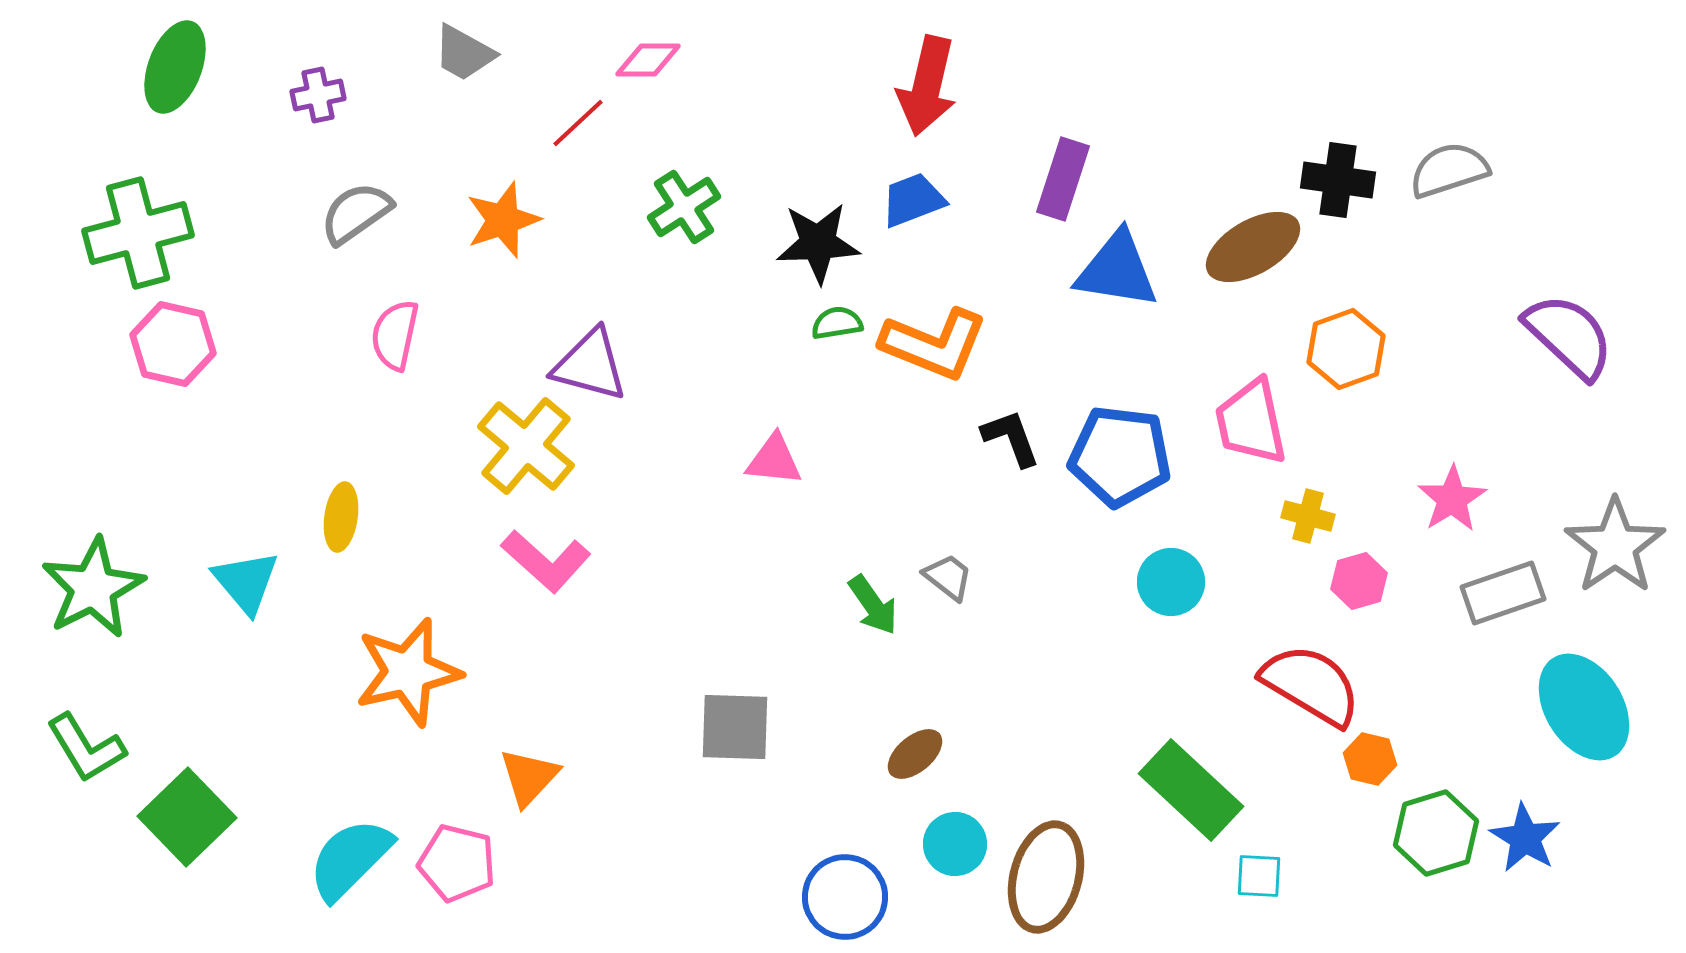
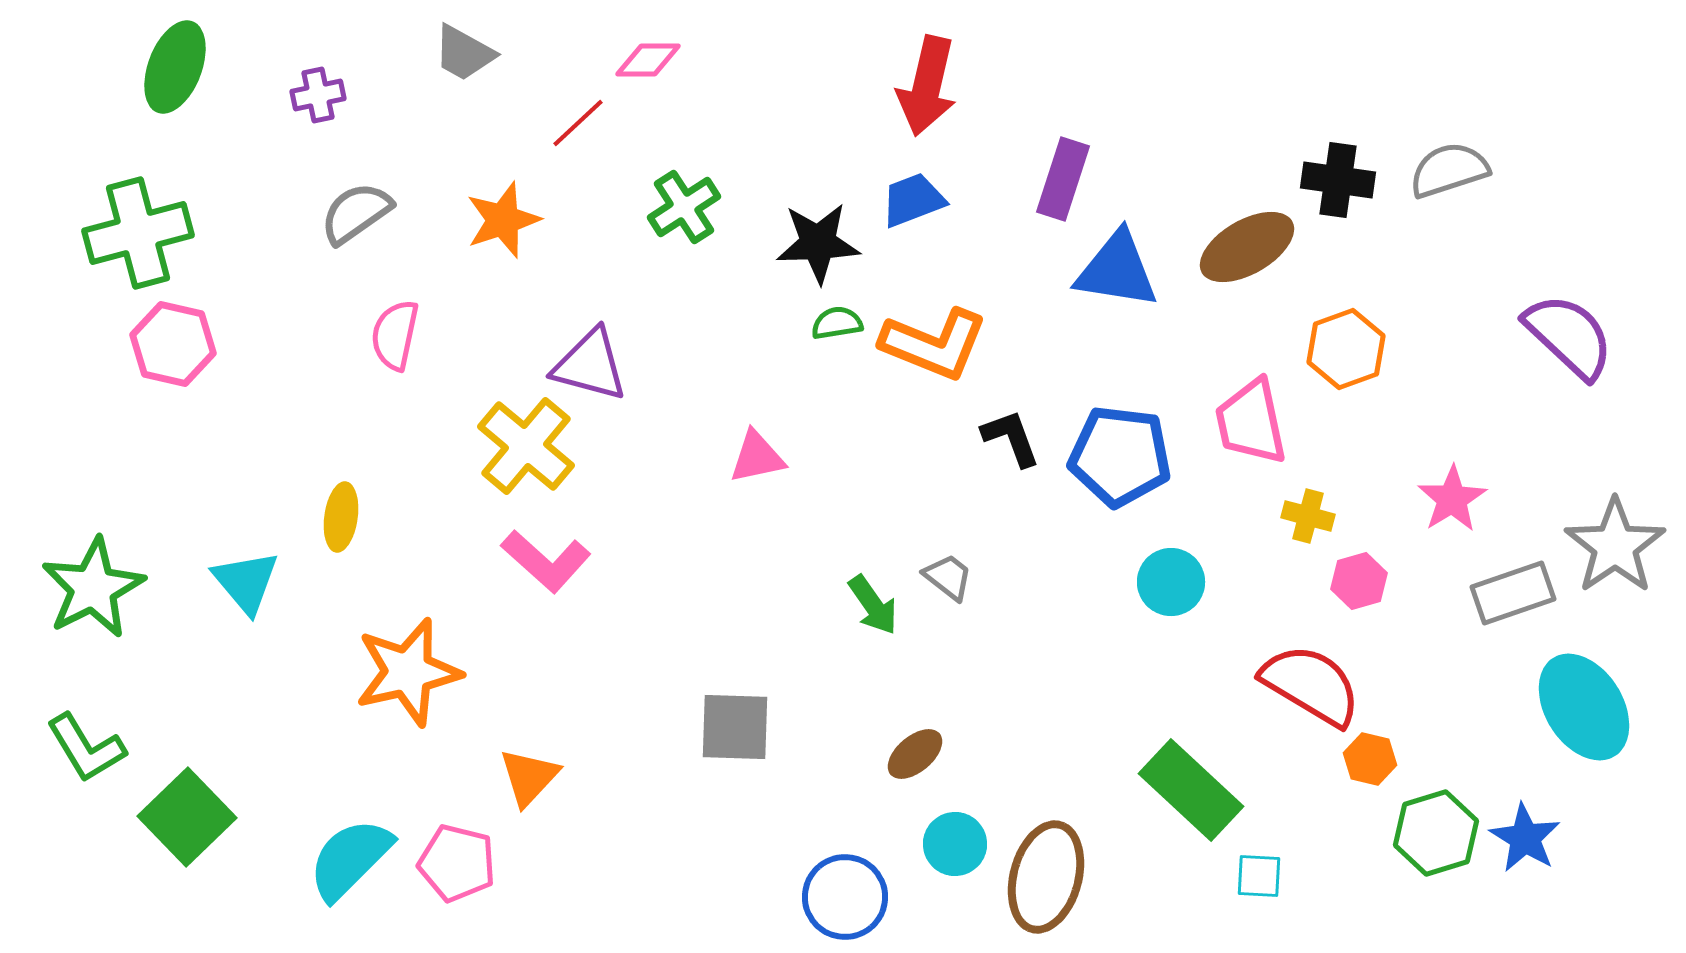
brown ellipse at (1253, 247): moved 6 px left
pink triangle at (774, 460): moved 17 px left, 3 px up; rotated 18 degrees counterclockwise
gray rectangle at (1503, 593): moved 10 px right
